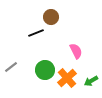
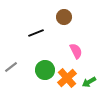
brown circle: moved 13 px right
green arrow: moved 2 px left, 1 px down
